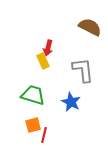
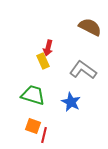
gray L-shape: rotated 48 degrees counterclockwise
orange square: moved 1 px down; rotated 35 degrees clockwise
